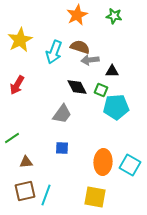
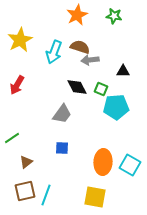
black triangle: moved 11 px right
green square: moved 1 px up
brown triangle: rotated 32 degrees counterclockwise
